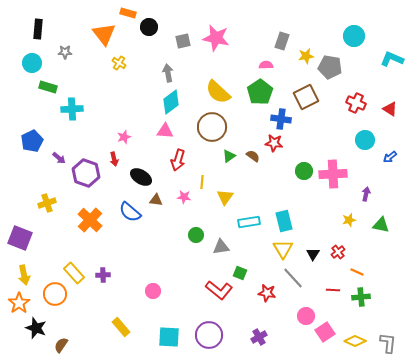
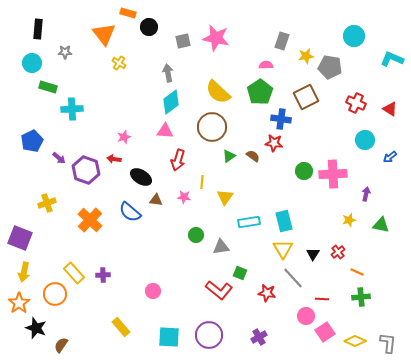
red arrow at (114, 159): rotated 112 degrees clockwise
purple hexagon at (86, 173): moved 3 px up
yellow arrow at (24, 275): moved 3 px up; rotated 24 degrees clockwise
red line at (333, 290): moved 11 px left, 9 px down
